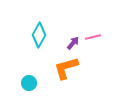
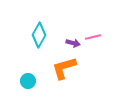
purple arrow: rotated 64 degrees clockwise
orange L-shape: moved 2 px left
cyan circle: moved 1 px left, 2 px up
